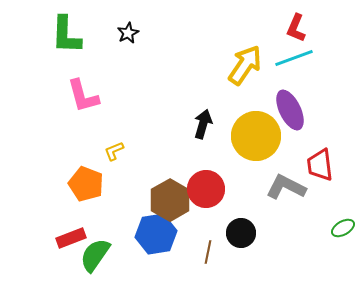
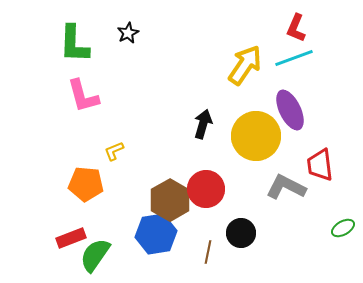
green L-shape: moved 8 px right, 9 px down
orange pentagon: rotated 16 degrees counterclockwise
